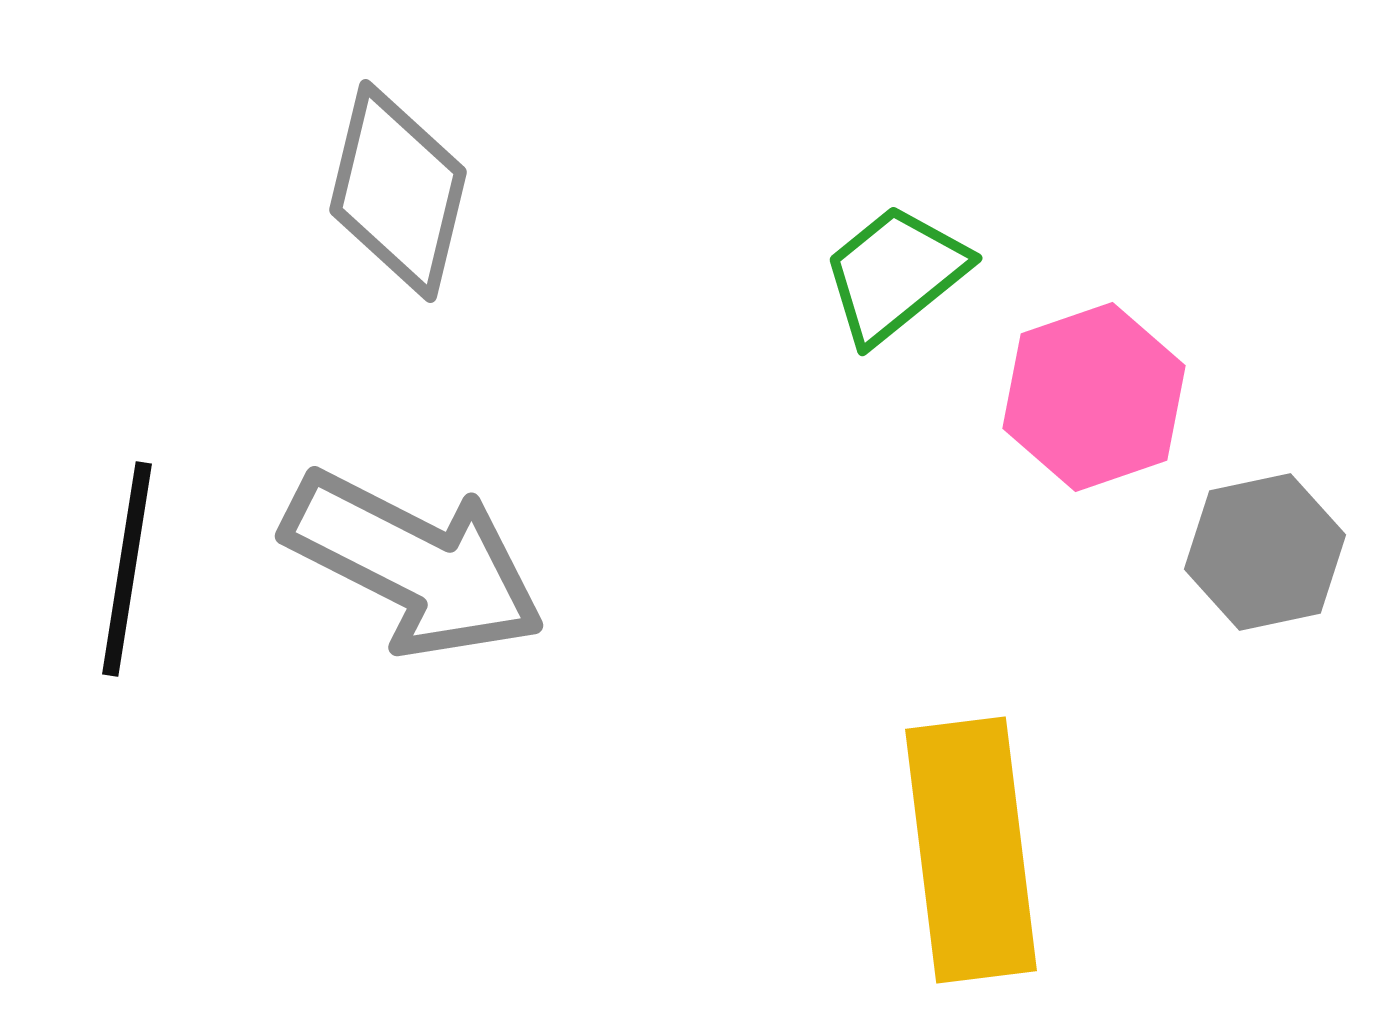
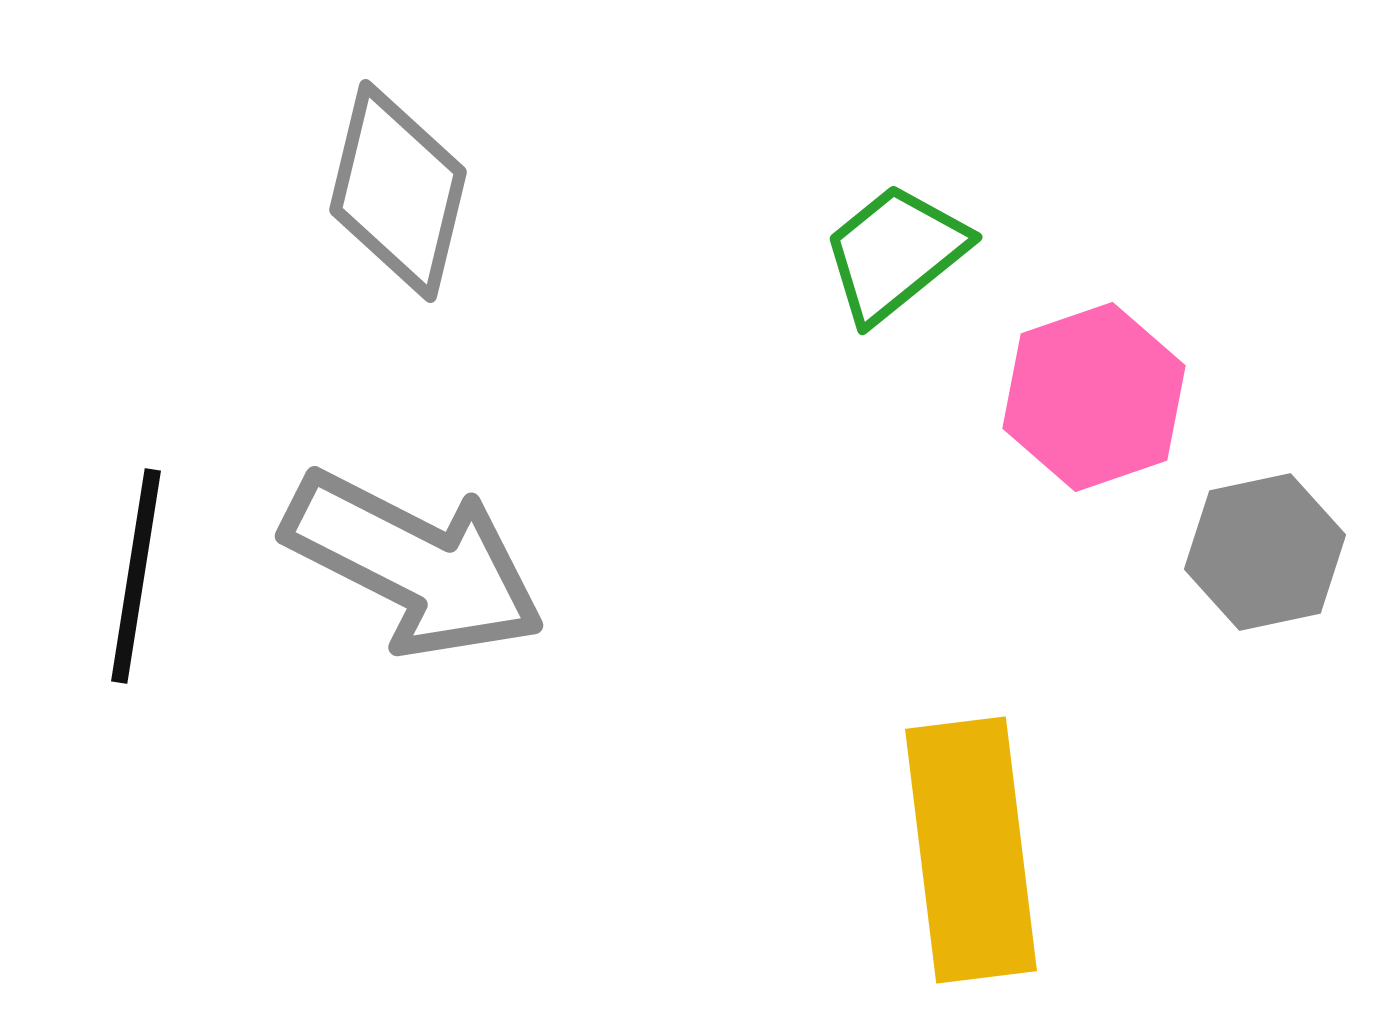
green trapezoid: moved 21 px up
black line: moved 9 px right, 7 px down
